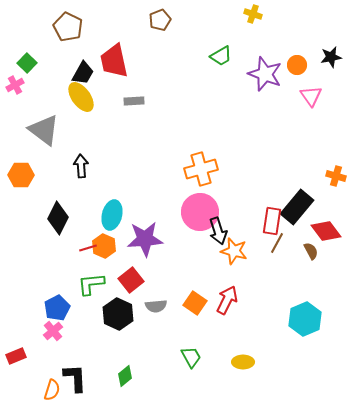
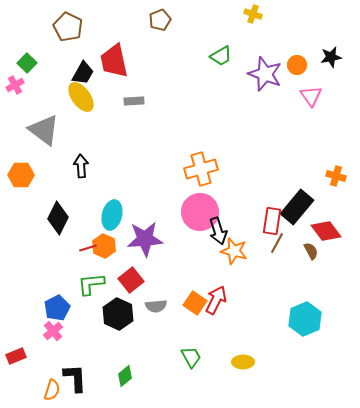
red arrow at (227, 300): moved 11 px left
